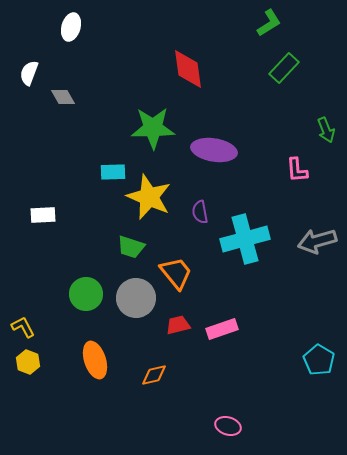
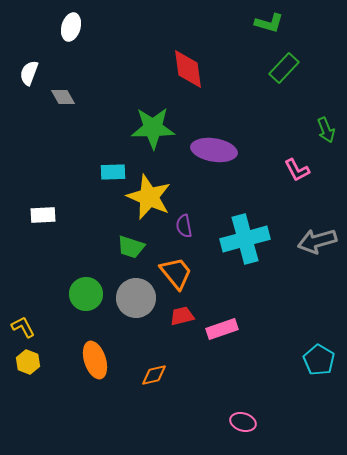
green L-shape: rotated 48 degrees clockwise
pink L-shape: rotated 24 degrees counterclockwise
purple semicircle: moved 16 px left, 14 px down
red trapezoid: moved 4 px right, 9 px up
pink ellipse: moved 15 px right, 4 px up
